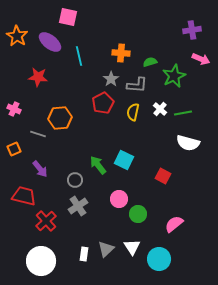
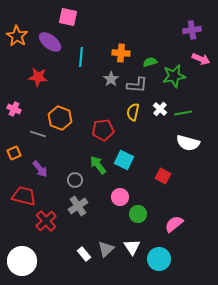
cyan line: moved 2 px right, 1 px down; rotated 18 degrees clockwise
green star: rotated 15 degrees clockwise
red pentagon: moved 27 px down; rotated 20 degrees clockwise
orange hexagon: rotated 25 degrees clockwise
orange square: moved 4 px down
pink circle: moved 1 px right, 2 px up
white rectangle: rotated 48 degrees counterclockwise
white circle: moved 19 px left
